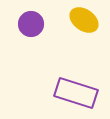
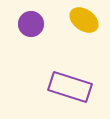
purple rectangle: moved 6 px left, 6 px up
